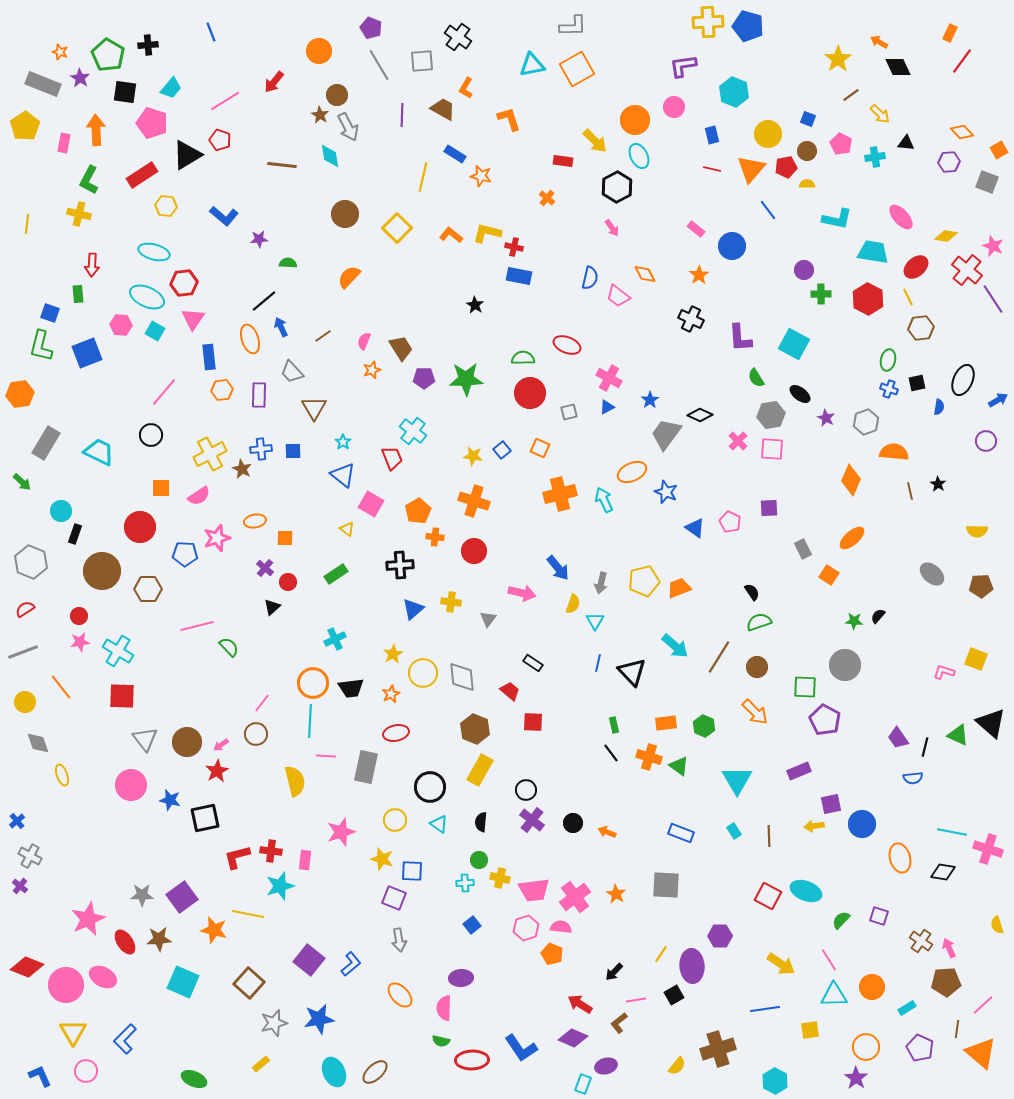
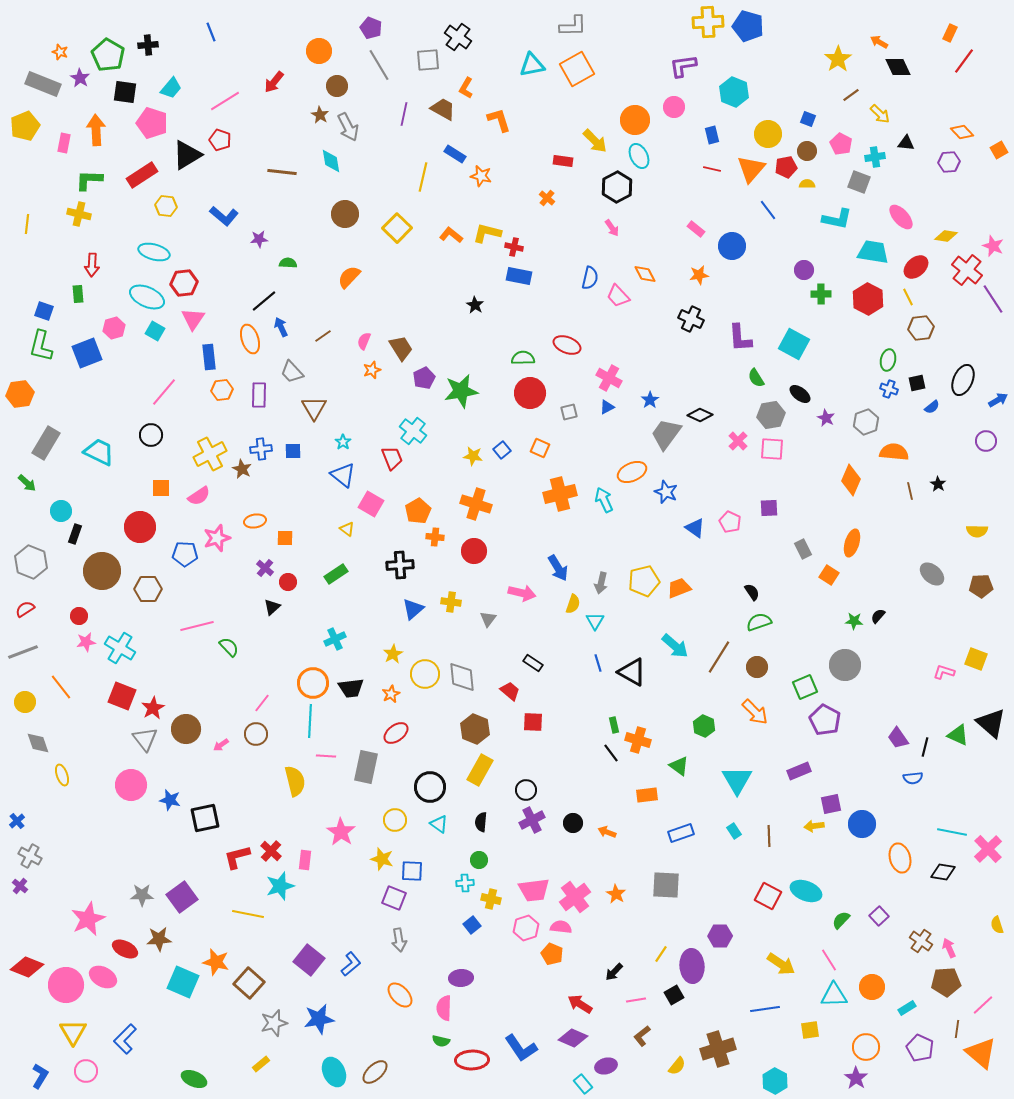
gray square at (422, 61): moved 6 px right, 1 px up
red line at (962, 61): moved 2 px right
brown circle at (337, 95): moved 9 px up
purple line at (402, 115): moved 2 px right, 1 px up; rotated 10 degrees clockwise
orange L-shape at (509, 119): moved 10 px left, 1 px down
yellow pentagon at (25, 126): rotated 12 degrees clockwise
cyan diamond at (330, 156): moved 1 px right, 5 px down
brown line at (282, 165): moved 7 px down
green L-shape at (89, 180): rotated 64 degrees clockwise
gray square at (987, 182): moved 128 px left
orange star at (699, 275): rotated 24 degrees clockwise
pink trapezoid at (618, 296): rotated 10 degrees clockwise
blue square at (50, 313): moved 6 px left, 2 px up
pink hexagon at (121, 325): moved 7 px left, 3 px down; rotated 20 degrees counterclockwise
purple pentagon at (424, 378): rotated 25 degrees counterclockwise
green star at (466, 379): moved 5 px left, 12 px down; rotated 8 degrees counterclockwise
blue semicircle at (939, 407): moved 7 px left; rotated 42 degrees clockwise
green arrow at (22, 482): moved 5 px right, 1 px down
orange cross at (474, 501): moved 2 px right, 3 px down
orange ellipse at (852, 538): moved 5 px down; rotated 32 degrees counterclockwise
blue arrow at (558, 568): rotated 8 degrees clockwise
pink star at (80, 642): moved 6 px right
cyan cross at (118, 651): moved 2 px right, 3 px up
blue line at (598, 663): rotated 30 degrees counterclockwise
black triangle at (632, 672): rotated 16 degrees counterclockwise
yellow circle at (423, 673): moved 2 px right, 1 px down
green square at (805, 687): rotated 25 degrees counterclockwise
red square at (122, 696): rotated 20 degrees clockwise
orange rectangle at (666, 723): moved 19 px left, 72 px down
red ellipse at (396, 733): rotated 25 degrees counterclockwise
brown circle at (187, 742): moved 1 px left, 13 px up
orange cross at (649, 757): moved 11 px left, 17 px up
red star at (217, 771): moved 64 px left, 63 px up
purple cross at (532, 820): rotated 25 degrees clockwise
pink star at (341, 832): rotated 20 degrees counterclockwise
blue rectangle at (681, 833): rotated 40 degrees counterclockwise
pink cross at (988, 849): rotated 28 degrees clockwise
red cross at (271, 851): rotated 35 degrees clockwise
yellow cross at (500, 878): moved 9 px left, 21 px down
purple square at (879, 916): rotated 30 degrees clockwise
orange star at (214, 930): moved 2 px right, 32 px down
red ellipse at (125, 942): moved 7 px down; rotated 30 degrees counterclockwise
brown L-shape at (619, 1023): moved 23 px right, 13 px down
blue L-shape at (40, 1076): rotated 55 degrees clockwise
cyan rectangle at (583, 1084): rotated 60 degrees counterclockwise
